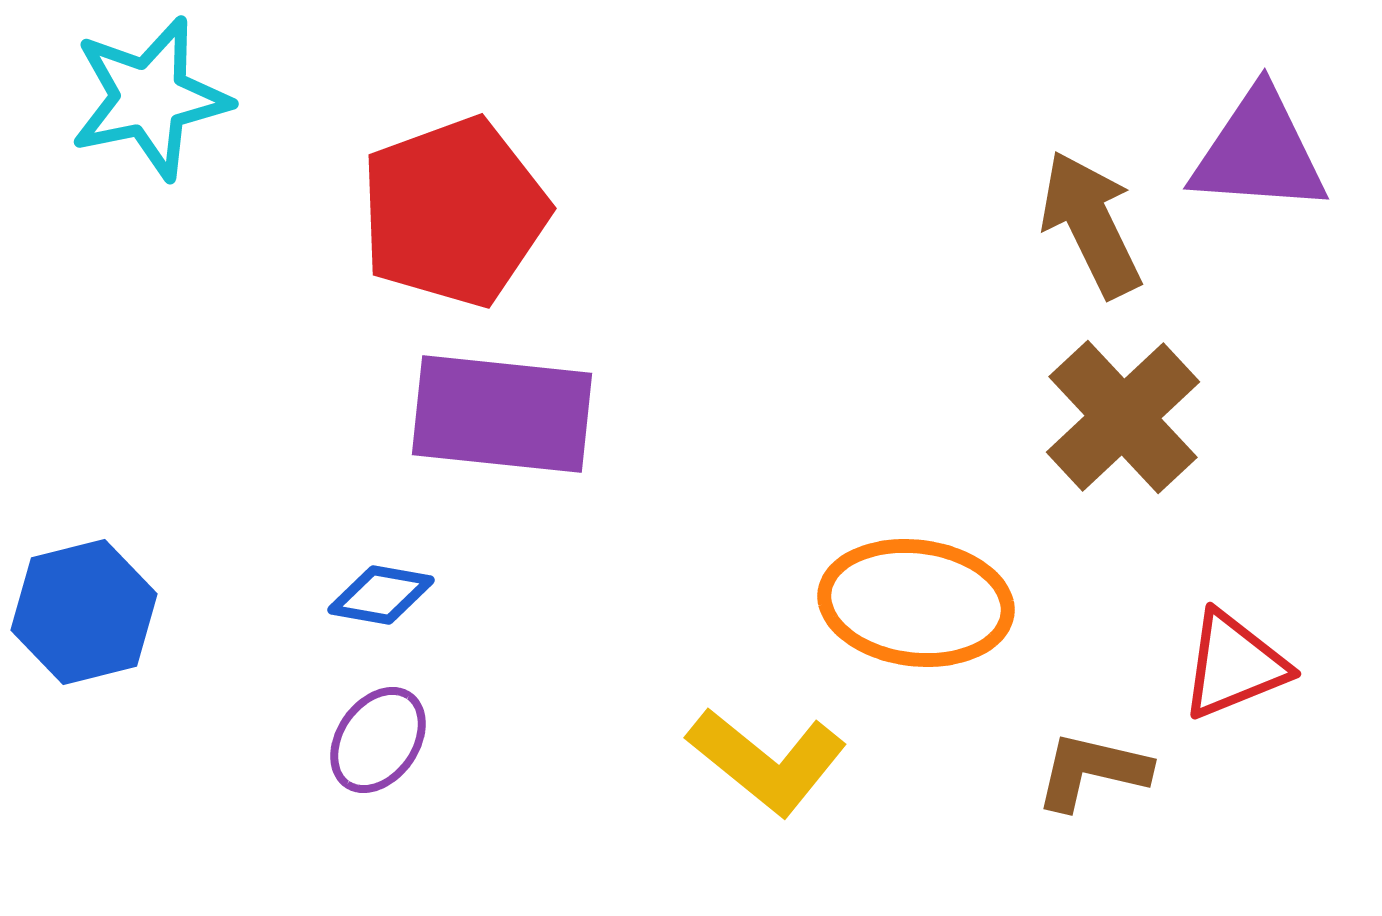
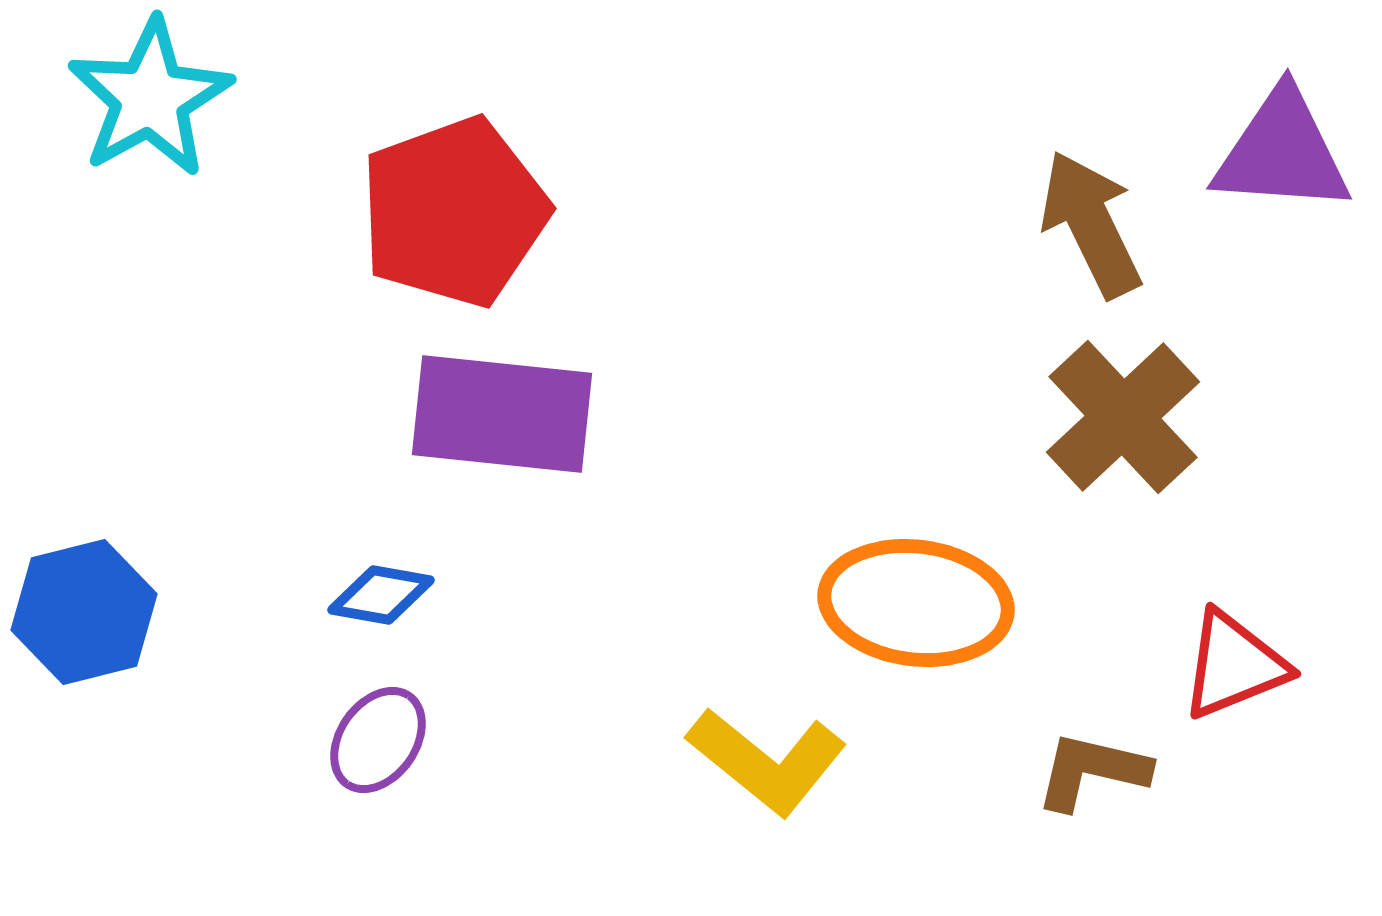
cyan star: rotated 17 degrees counterclockwise
purple triangle: moved 23 px right
